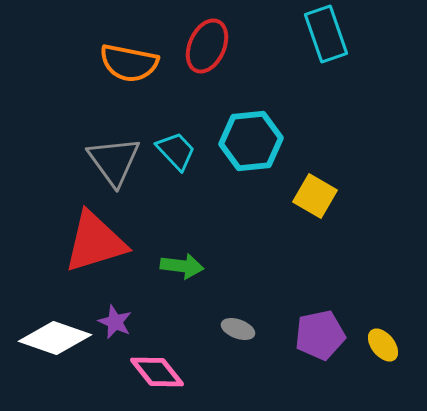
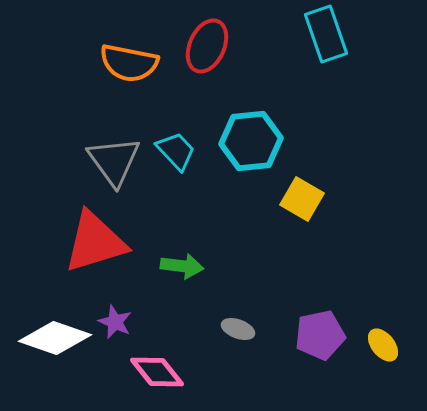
yellow square: moved 13 px left, 3 px down
